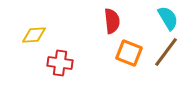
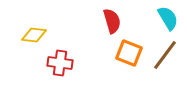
red semicircle: rotated 10 degrees counterclockwise
yellow diamond: rotated 10 degrees clockwise
brown line: moved 1 px left, 3 px down
